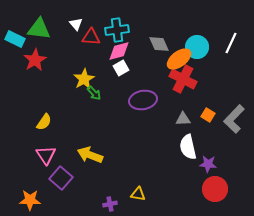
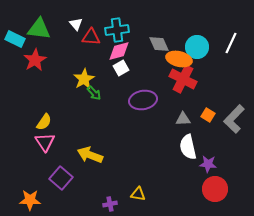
orange ellipse: rotated 50 degrees clockwise
pink triangle: moved 1 px left, 13 px up
